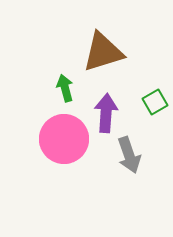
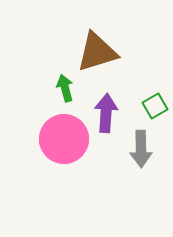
brown triangle: moved 6 px left
green square: moved 4 px down
gray arrow: moved 12 px right, 6 px up; rotated 18 degrees clockwise
